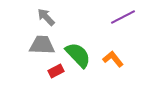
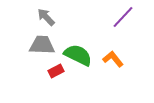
purple line: rotated 20 degrees counterclockwise
green semicircle: rotated 20 degrees counterclockwise
